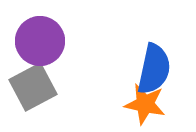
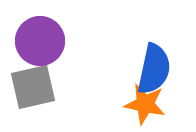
gray square: rotated 15 degrees clockwise
